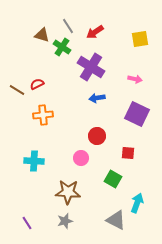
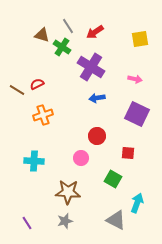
orange cross: rotated 12 degrees counterclockwise
